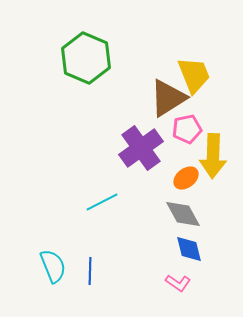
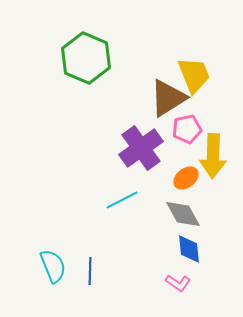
cyan line: moved 20 px right, 2 px up
blue diamond: rotated 8 degrees clockwise
